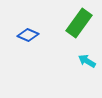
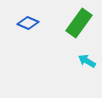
blue diamond: moved 12 px up
